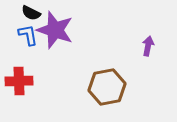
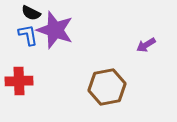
purple arrow: moved 2 px left, 1 px up; rotated 132 degrees counterclockwise
